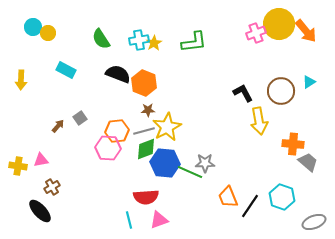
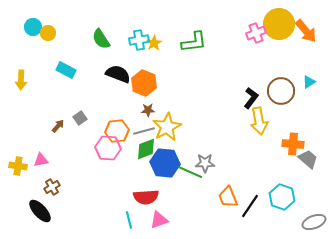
black L-shape at (243, 93): moved 8 px right, 5 px down; rotated 65 degrees clockwise
gray trapezoid at (308, 162): moved 3 px up
